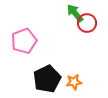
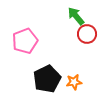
green arrow: moved 1 px right, 3 px down
red circle: moved 11 px down
pink pentagon: moved 1 px right
